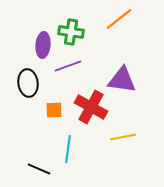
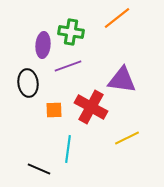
orange line: moved 2 px left, 1 px up
yellow line: moved 4 px right, 1 px down; rotated 15 degrees counterclockwise
